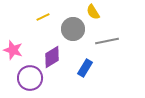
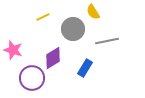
purple diamond: moved 1 px right, 1 px down
purple circle: moved 2 px right
